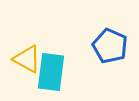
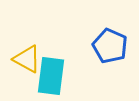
cyan rectangle: moved 4 px down
